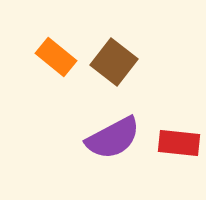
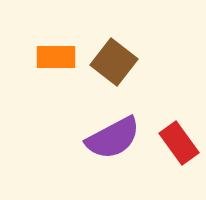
orange rectangle: rotated 39 degrees counterclockwise
red rectangle: rotated 48 degrees clockwise
